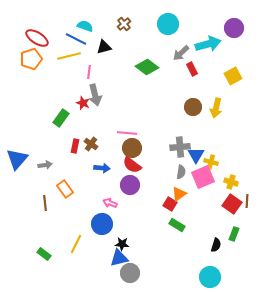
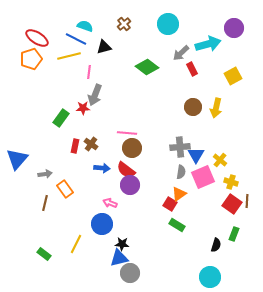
gray arrow at (95, 95): rotated 35 degrees clockwise
red star at (83, 103): moved 5 px down; rotated 24 degrees counterclockwise
yellow cross at (211, 162): moved 9 px right, 2 px up; rotated 24 degrees clockwise
gray arrow at (45, 165): moved 9 px down
red semicircle at (132, 165): moved 6 px left, 5 px down
brown line at (45, 203): rotated 21 degrees clockwise
